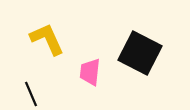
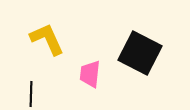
pink trapezoid: moved 2 px down
black line: rotated 25 degrees clockwise
